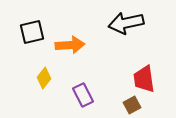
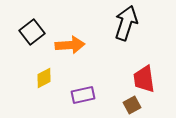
black arrow: rotated 120 degrees clockwise
black square: rotated 25 degrees counterclockwise
yellow diamond: rotated 25 degrees clockwise
purple rectangle: rotated 75 degrees counterclockwise
